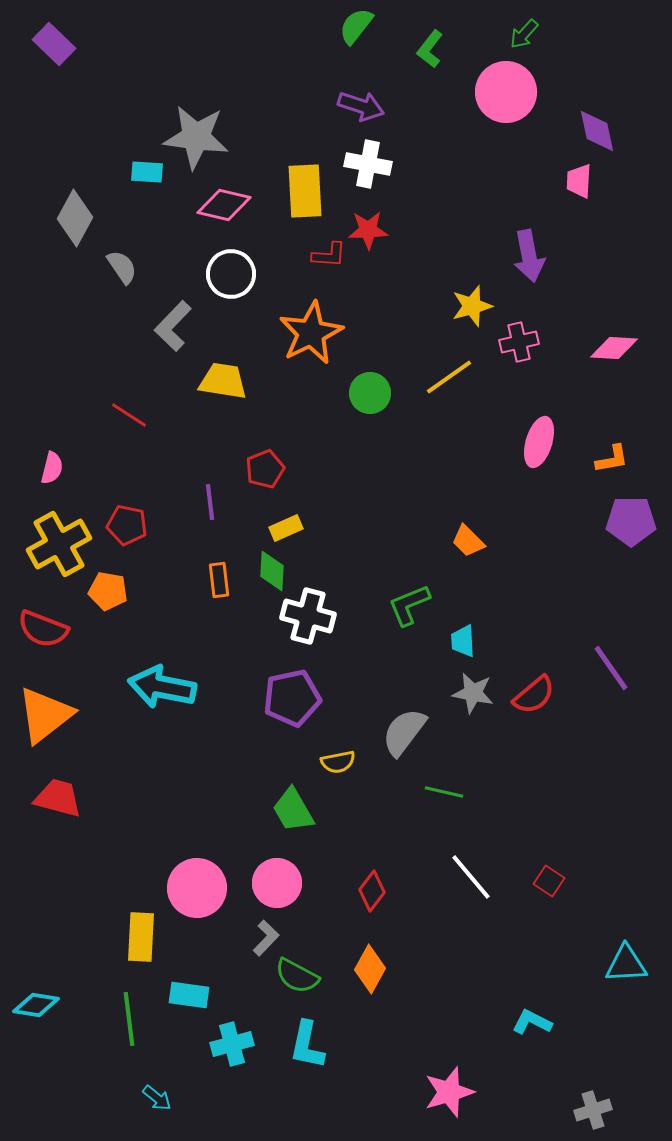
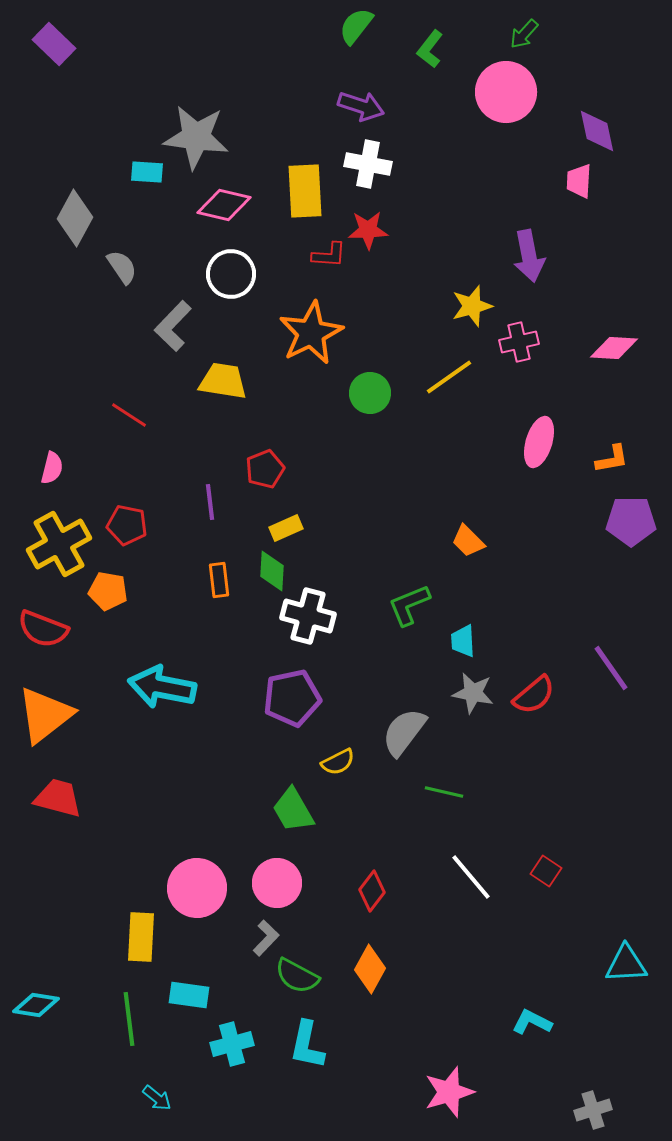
yellow semicircle at (338, 762): rotated 16 degrees counterclockwise
red square at (549, 881): moved 3 px left, 10 px up
